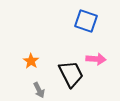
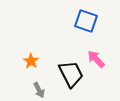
pink arrow: rotated 138 degrees counterclockwise
